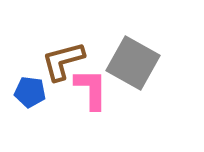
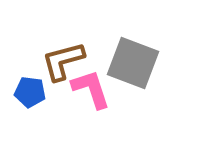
gray square: rotated 8 degrees counterclockwise
pink L-shape: rotated 18 degrees counterclockwise
